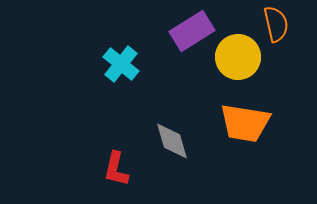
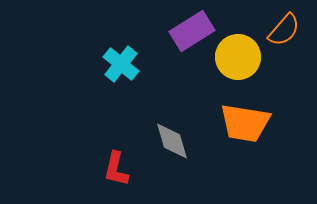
orange semicircle: moved 8 px right, 6 px down; rotated 54 degrees clockwise
